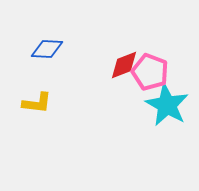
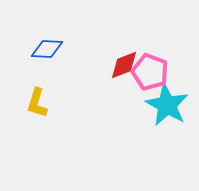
yellow L-shape: rotated 100 degrees clockwise
